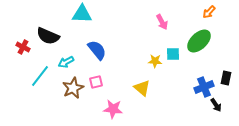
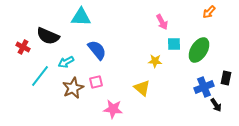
cyan triangle: moved 1 px left, 3 px down
green ellipse: moved 9 px down; rotated 15 degrees counterclockwise
cyan square: moved 1 px right, 10 px up
